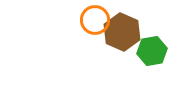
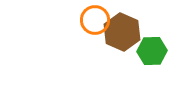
green hexagon: rotated 8 degrees clockwise
